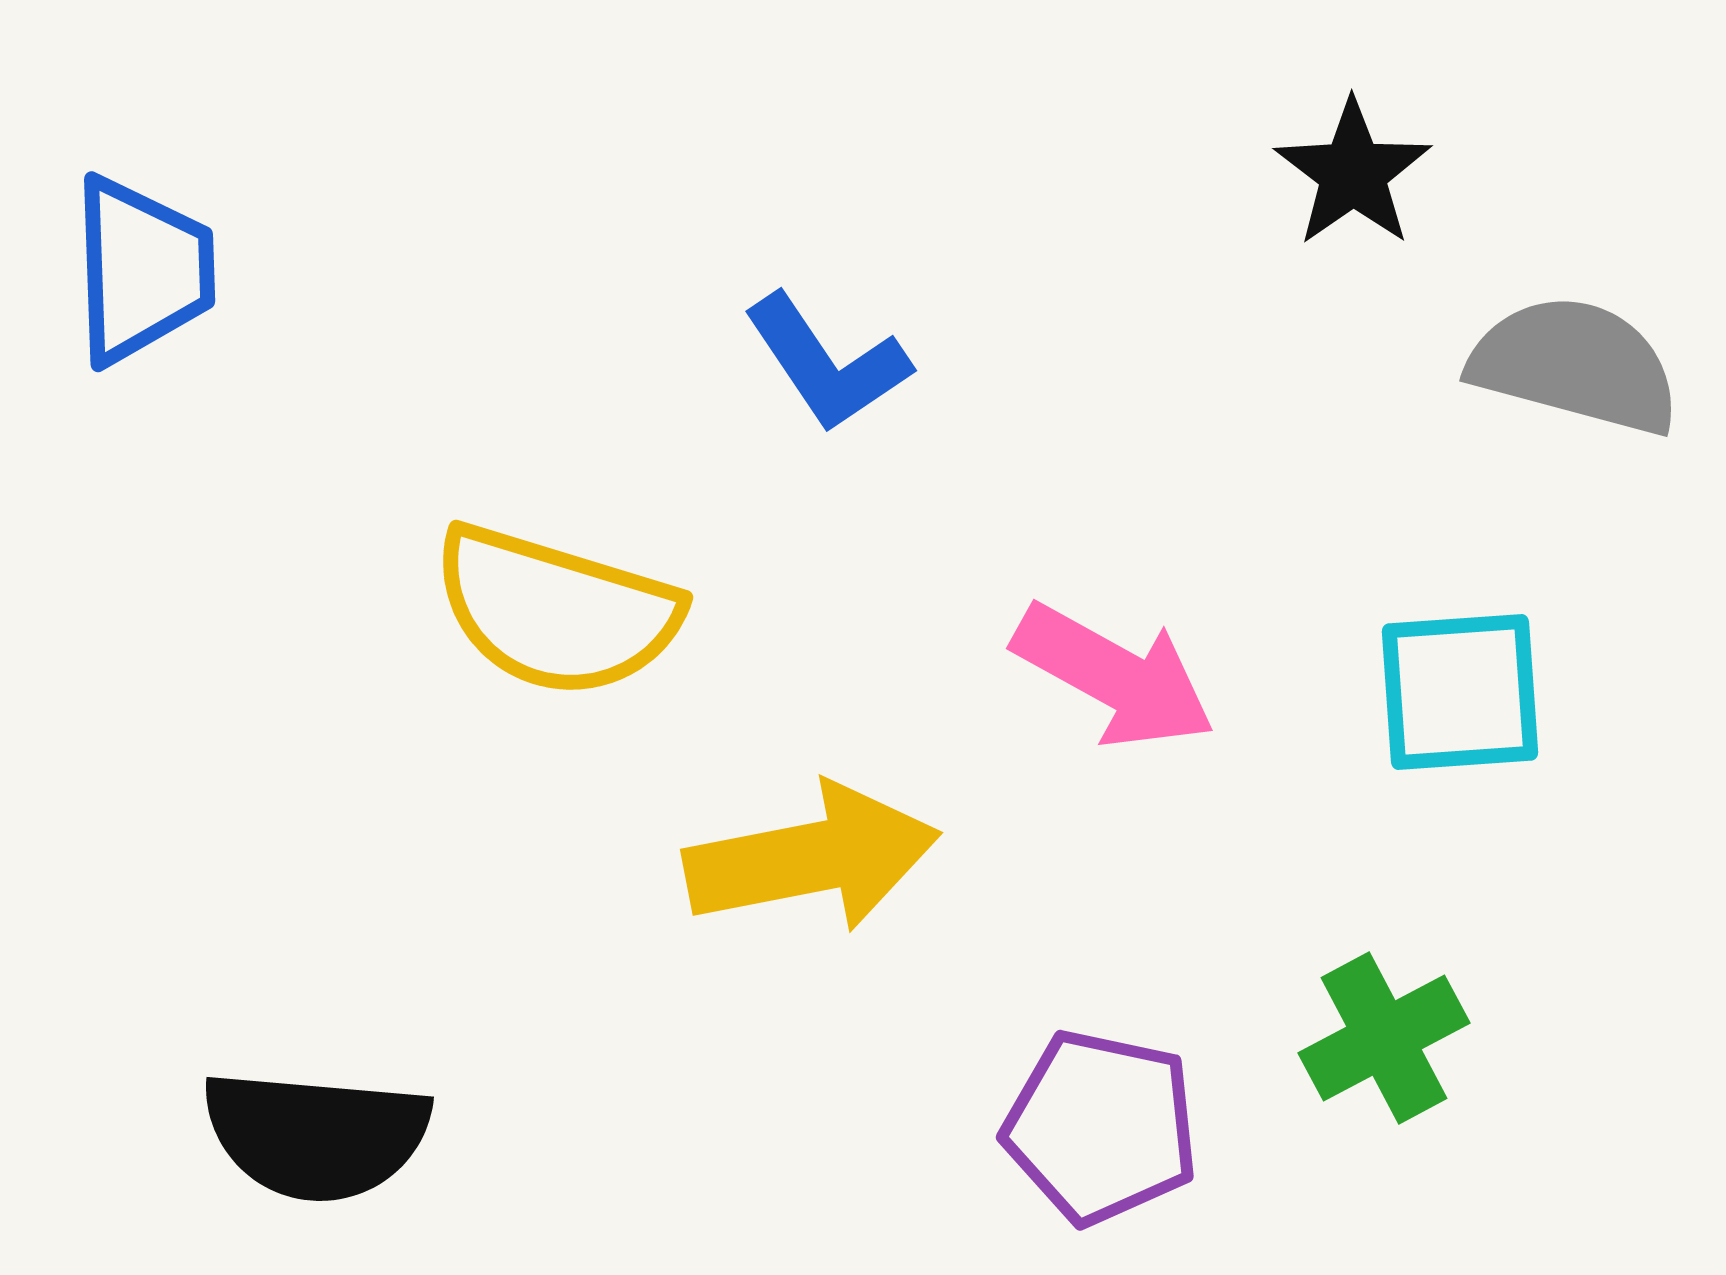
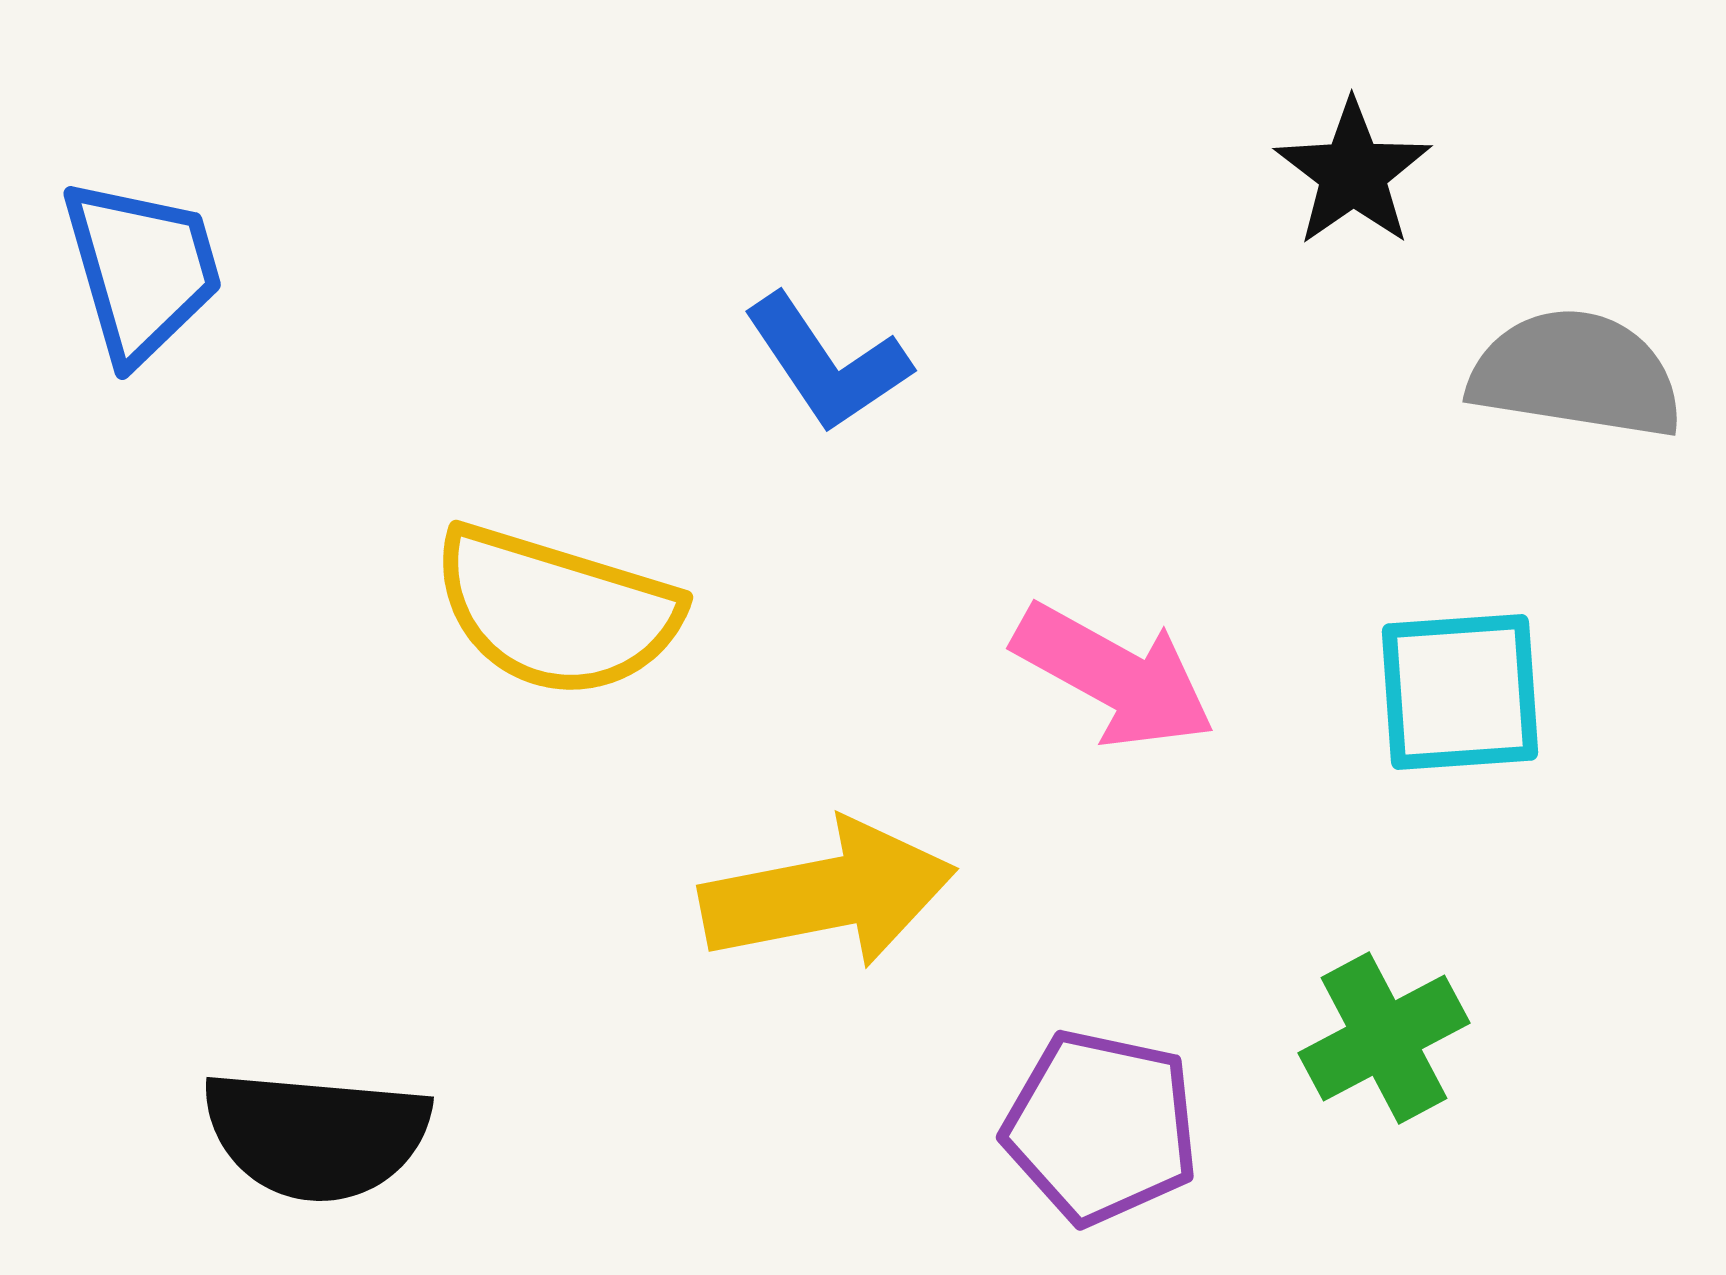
blue trapezoid: rotated 14 degrees counterclockwise
gray semicircle: moved 1 px right, 9 px down; rotated 6 degrees counterclockwise
yellow arrow: moved 16 px right, 36 px down
